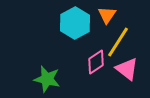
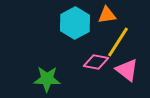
orange triangle: rotated 48 degrees clockwise
pink diamond: rotated 45 degrees clockwise
pink triangle: moved 1 px down
green star: rotated 12 degrees counterclockwise
